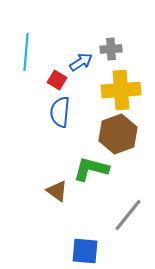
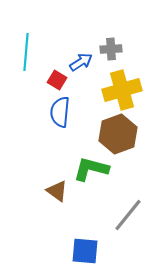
yellow cross: moved 1 px right; rotated 12 degrees counterclockwise
